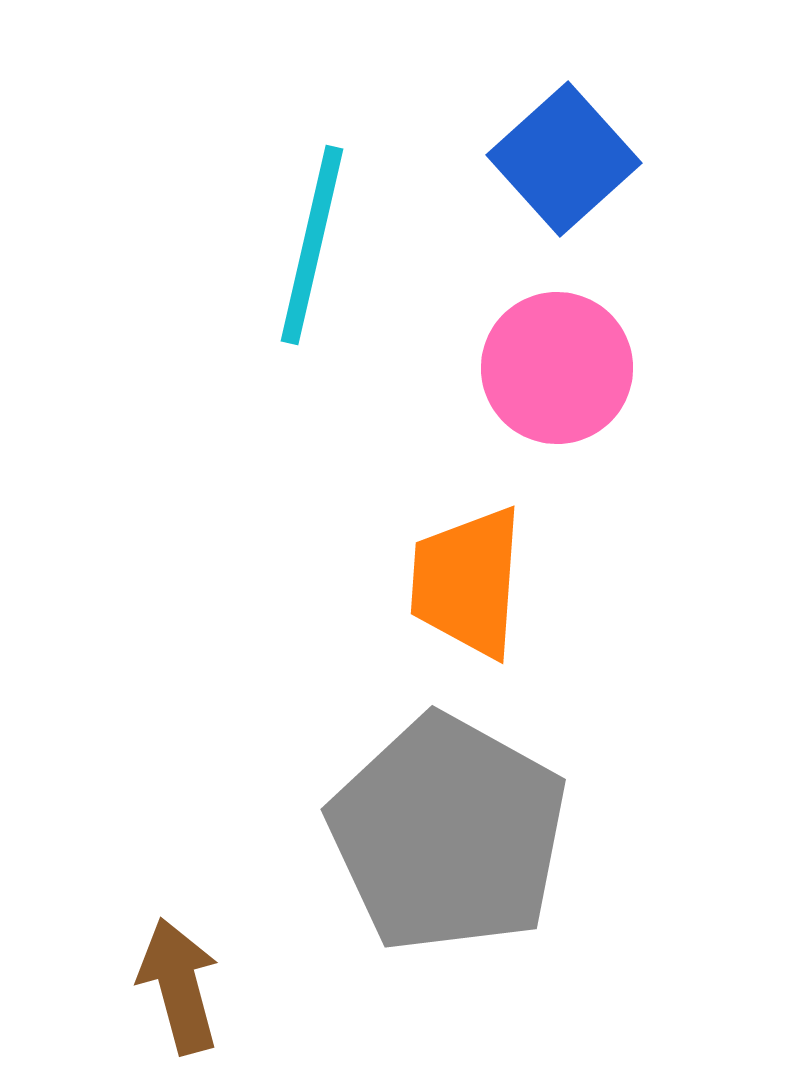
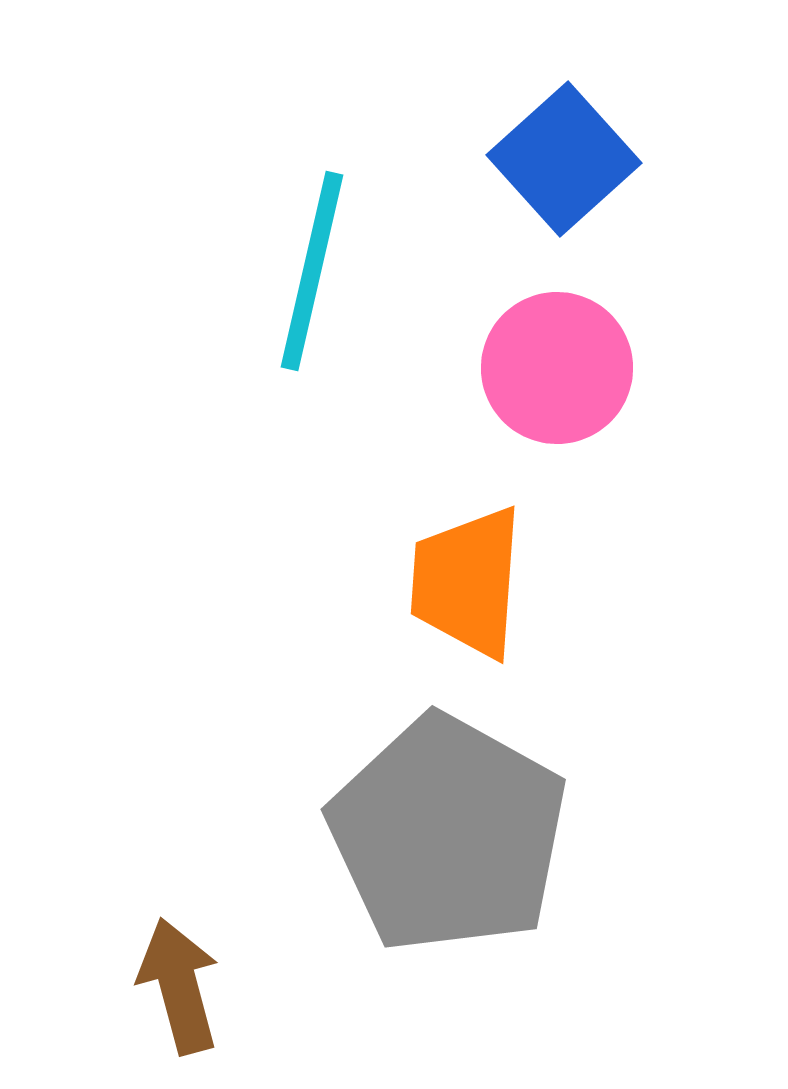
cyan line: moved 26 px down
